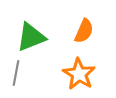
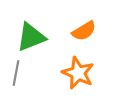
orange semicircle: rotated 35 degrees clockwise
orange star: moved 1 px left, 1 px up; rotated 8 degrees counterclockwise
